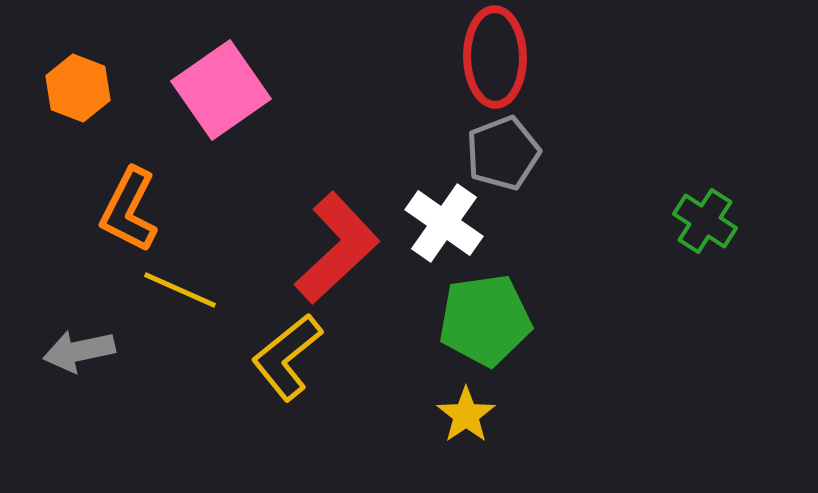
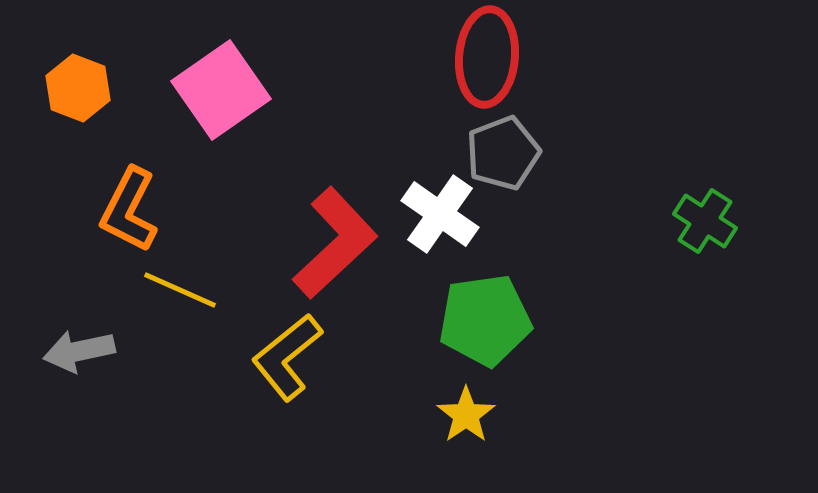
red ellipse: moved 8 px left; rotated 6 degrees clockwise
white cross: moved 4 px left, 9 px up
red L-shape: moved 2 px left, 5 px up
